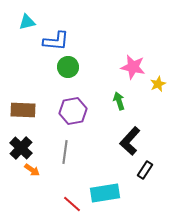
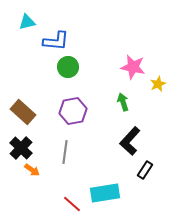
green arrow: moved 4 px right, 1 px down
brown rectangle: moved 2 px down; rotated 40 degrees clockwise
